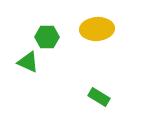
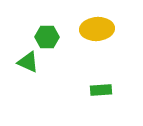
green rectangle: moved 2 px right, 7 px up; rotated 35 degrees counterclockwise
